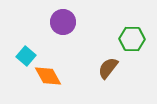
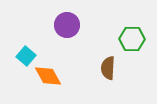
purple circle: moved 4 px right, 3 px down
brown semicircle: rotated 35 degrees counterclockwise
